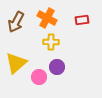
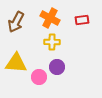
orange cross: moved 3 px right
yellow cross: moved 1 px right
yellow triangle: rotated 45 degrees clockwise
